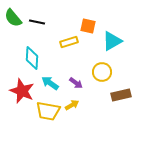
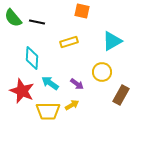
orange square: moved 6 px left, 15 px up
purple arrow: moved 1 px right, 1 px down
brown rectangle: rotated 48 degrees counterclockwise
yellow trapezoid: rotated 10 degrees counterclockwise
